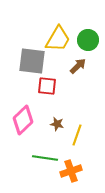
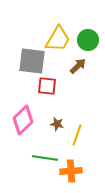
orange cross: rotated 15 degrees clockwise
